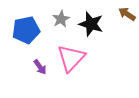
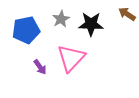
black star: rotated 15 degrees counterclockwise
